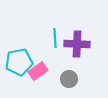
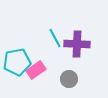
cyan line: rotated 24 degrees counterclockwise
cyan pentagon: moved 2 px left
pink rectangle: moved 2 px left, 1 px up
